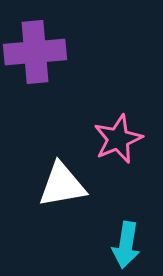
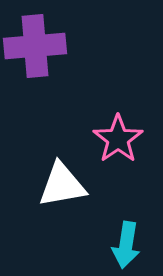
purple cross: moved 6 px up
pink star: rotated 12 degrees counterclockwise
